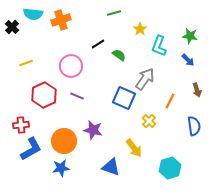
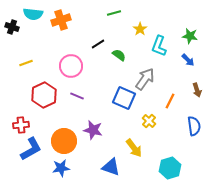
black cross: rotated 24 degrees counterclockwise
